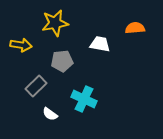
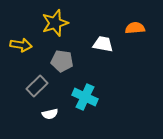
yellow star: rotated 8 degrees counterclockwise
white trapezoid: moved 3 px right
gray pentagon: rotated 15 degrees clockwise
gray rectangle: moved 1 px right
cyan cross: moved 1 px right, 2 px up
white semicircle: rotated 49 degrees counterclockwise
